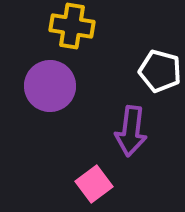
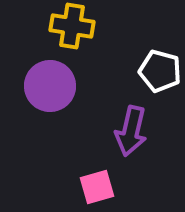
purple arrow: rotated 6 degrees clockwise
pink square: moved 3 px right, 3 px down; rotated 21 degrees clockwise
